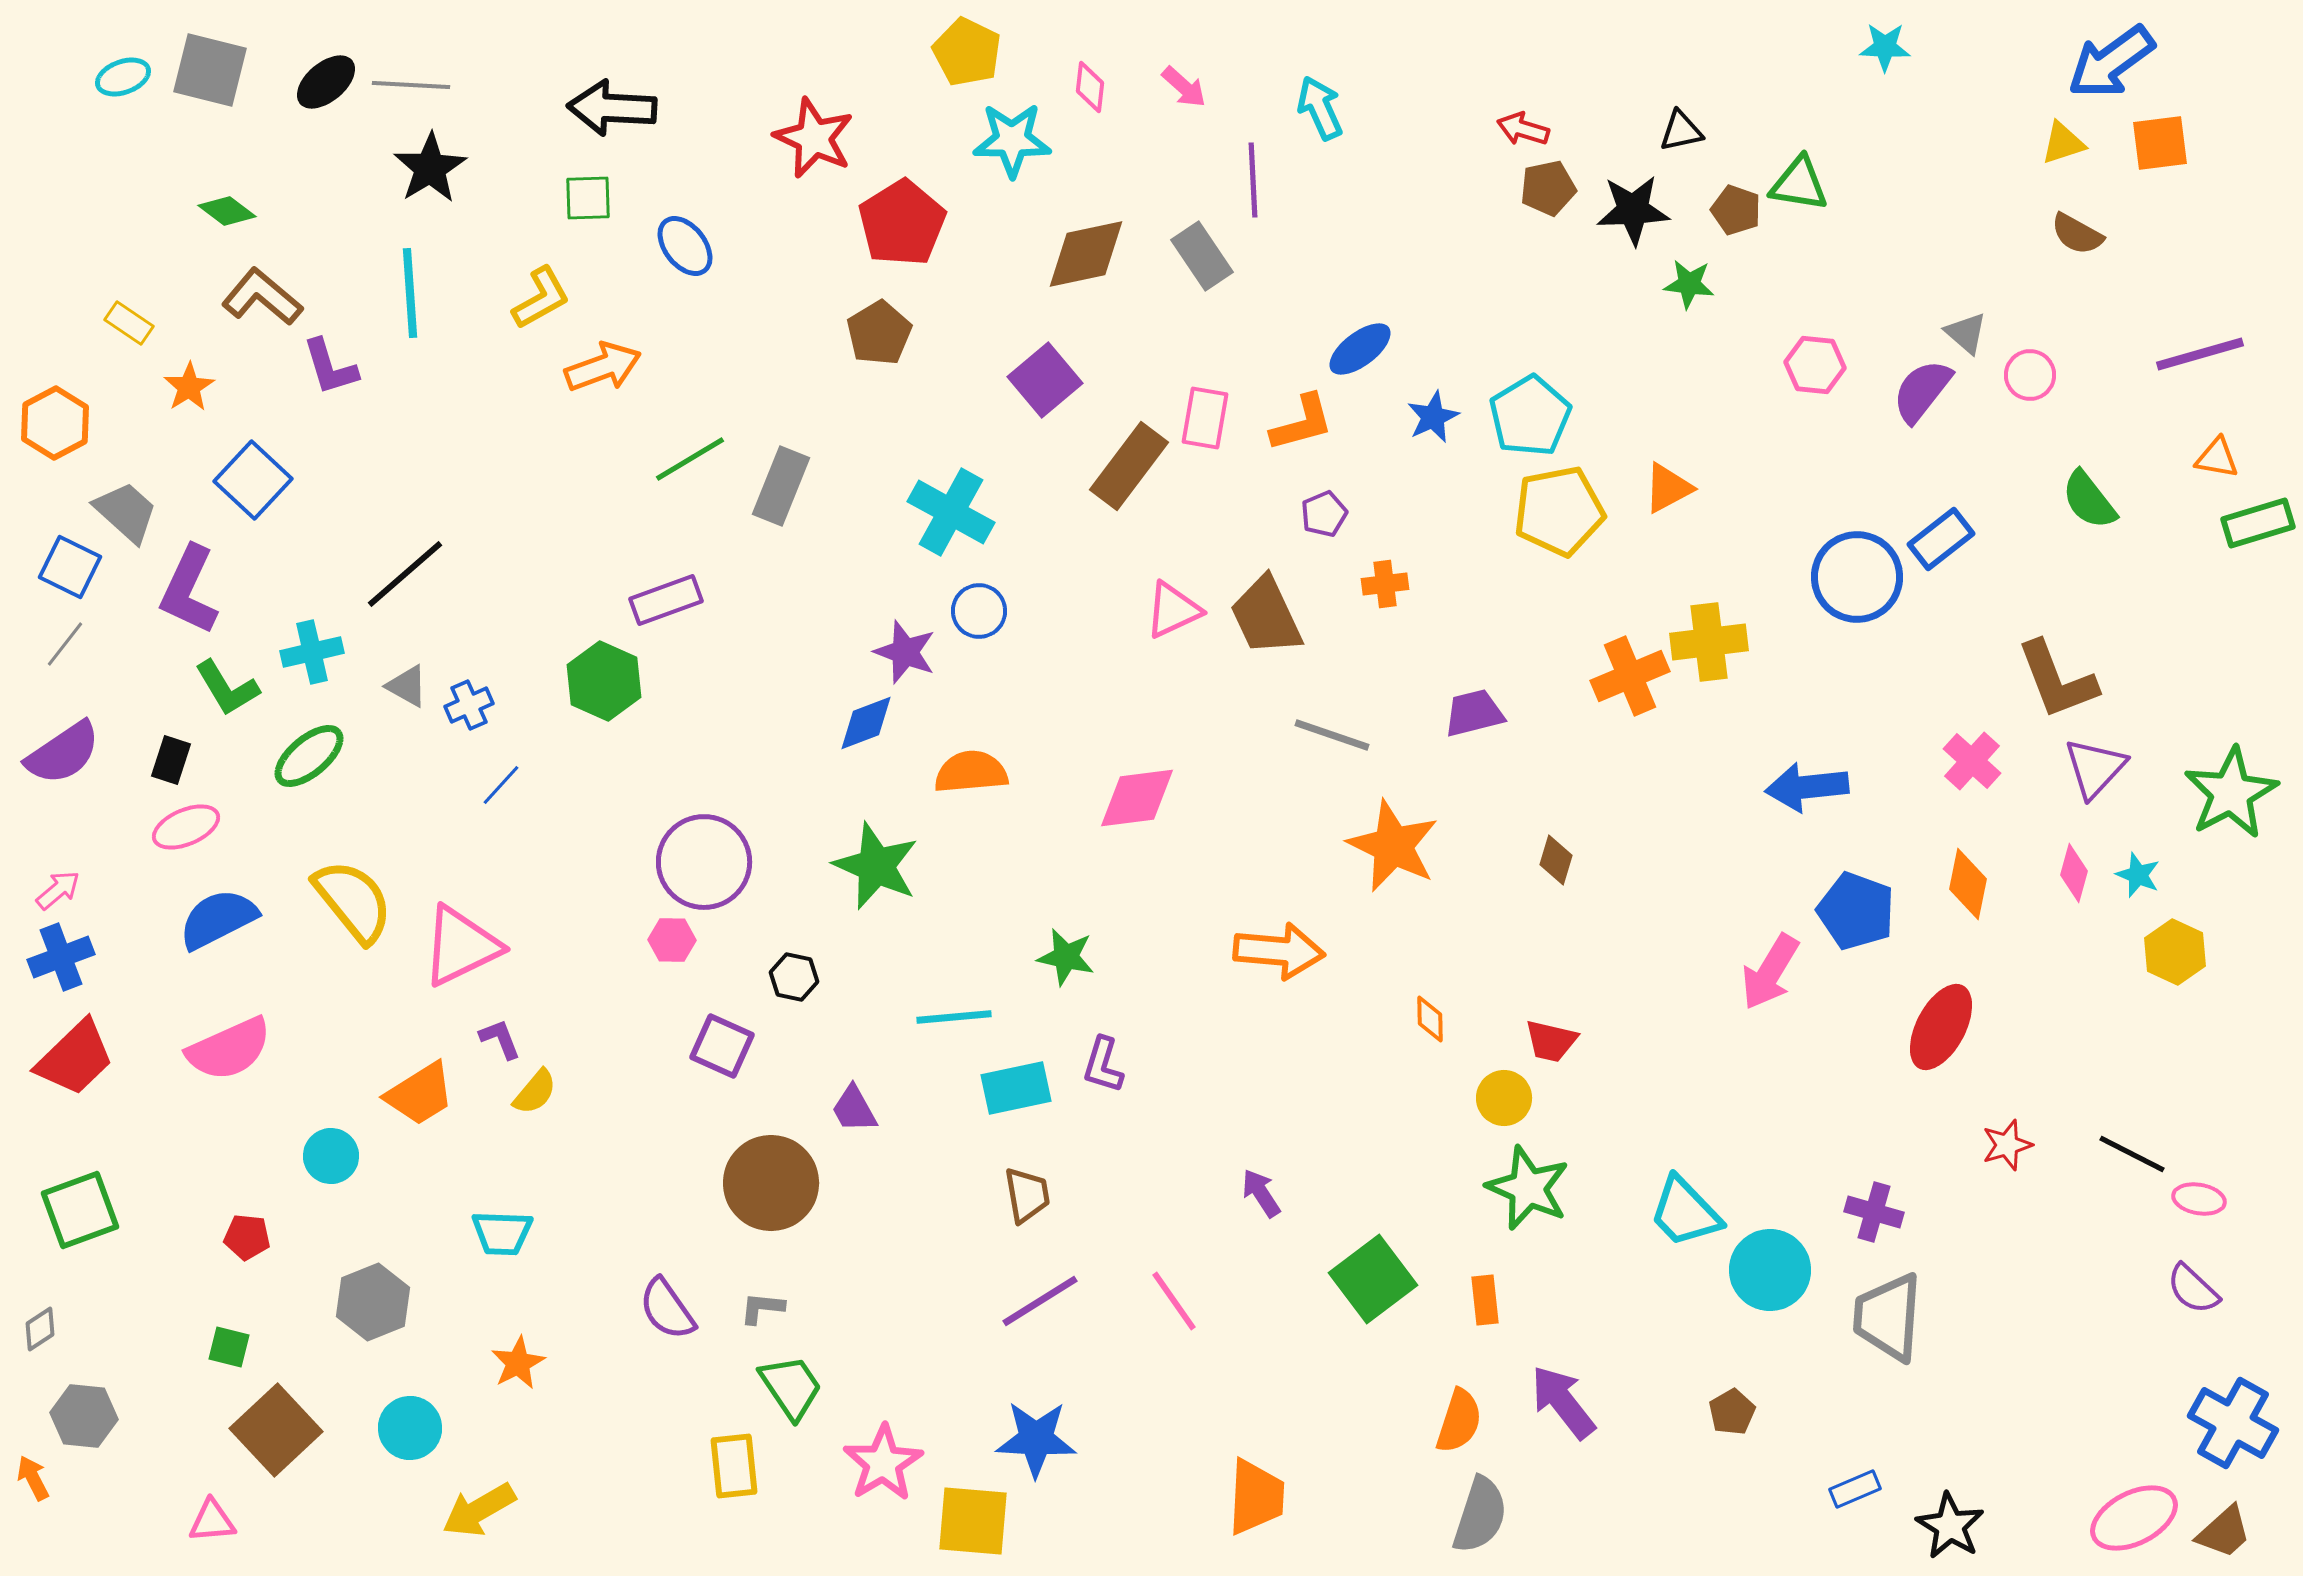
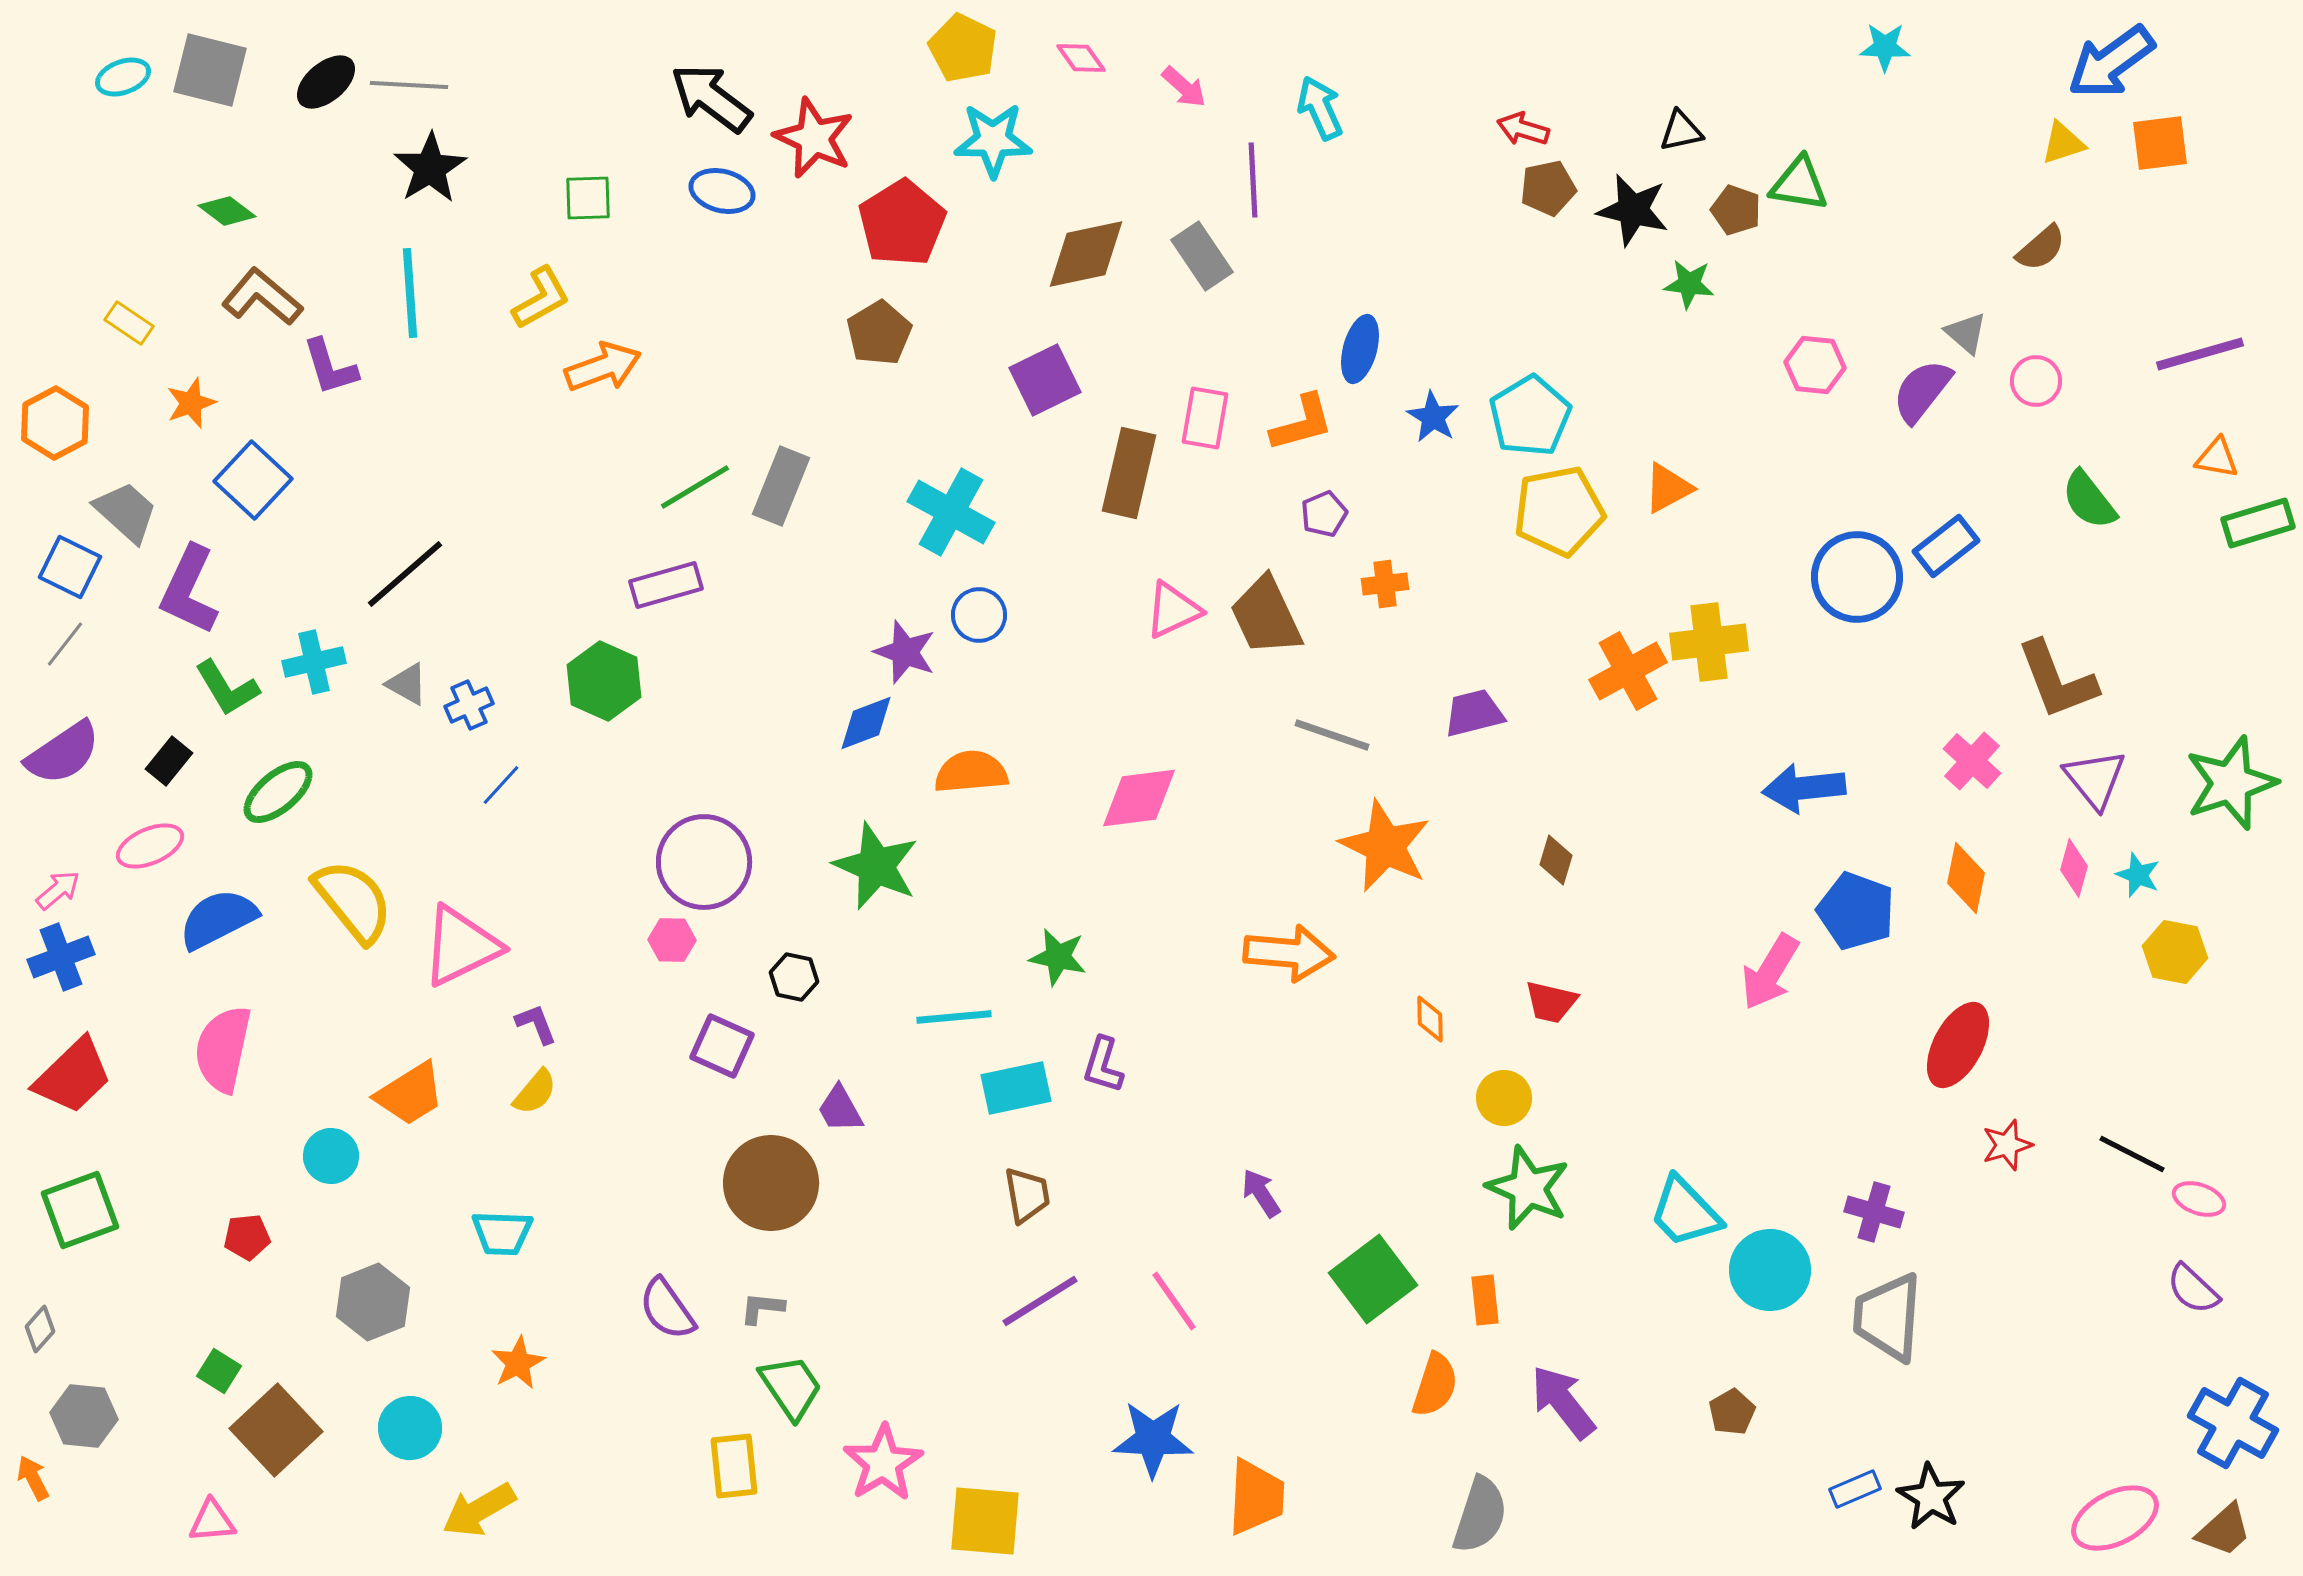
yellow pentagon at (967, 52): moved 4 px left, 4 px up
gray line at (411, 85): moved 2 px left
pink diamond at (1090, 87): moved 9 px left, 29 px up; rotated 42 degrees counterclockwise
black arrow at (612, 108): moved 99 px right, 10 px up; rotated 34 degrees clockwise
cyan star at (1012, 140): moved 19 px left
black star at (1633, 210): rotated 16 degrees clockwise
brown semicircle at (2077, 234): moved 36 px left, 14 px down; rotated 70 degrees counterclockwise
blue ellipse at (685, 246): moved 37 px right, 55 px up; rotated 38 degrees counterclockwise
blue ellipse at (1360, 349): rotated 38 degrees counterclockwise
pink circle at (2030, 375): moved 6 px right, 6 px down
purple square at (1045, 380): rotated 14 degrees clockwise
orange star at (189, 387): moved 2 px right, 16 px down; rotated 12 degrees clockwise
blue star at (1433, 417): rotated 16 degrees counterclockwise
green line at (690, 459): moved 5 px right, 28 px down
brown rectangle at (1129, 466): moved 7 px down; rotated 24 degrees counterclockwise
blue rectangle at (1941, 539): moved 5 px right, 7 px down
purple rectangle at (666, 600): moved 15 px up; rotated 4 degrees clockwise
blue circle at (979, 611): moved 4 px down
cyan cross at (312, 652): moved 2 px right, 10 px down
orange cross at (1630, 676): moved 2 px left, 5 px up; rotated 6 degrees counterclockwise
gray triangle at (407, 686): moved 2 px up
green ellipse at (309, 756): moved 31 px left, 36 px down
black rectangle at (171, 760): moved 2 px left, 1 px down; rotated 21 degrees clockwise
purple triangle at (2095, 768): moved 11 px down; rotated 22 degrees counterclockwise
blue arrow at (1807, 787): moved 3 px left, 1 px down
green star at (2231, 793): moved 10 px up; rotated 10 degrees clockwise
pink diamond at (1137, 798): moved 2 px right
pink ellipse at (186, 827): moved 36 px left, 19 px down
orange star at (1393, 846): moved 8 px left
pink diamond at (2074, 873): moved 5 px up
orange diamond at (1968, 884): moved 2 px left, 6 px up
orange arrow at (1279, 951): moved 10 px right, 2 px down
yellow hexagon at (2175, 952): rotated 14 degrees counterclockwise
green star at (1066, 957): moved 8 px left
red ellipse at (1941, 1027): moved 17 px right, 18 px down
purple L-shape at (500, 1039): moved 36 px right, 15 px up
red trapezoid at (1551, 1041): moved 39 px up
pink semicircle at (229, 1049): moved 6 px left; rotated 126 degrees clockwise
red trapezoid at (75, 1058): moved 2 px left, 18 px down
orange trapezoid at (420, 1094): moved 10 px left
purple trapezoid at (854, 1109): moved 14 px left
pink ellipse at (2199, 1199): rotated 9 degrees clockwise
red pentagon at (247, 1237): rotated 12 degrees counterclockwise
gray diamond at (40, 1329): rotated 15 degrees counterclockwise
green square at (229, 1347): moved 10 px left, 24 px down; rotated 18 degrees clockwise
orange semicircle at (1459, 1421): moved 24 px left, 36 px up
blue star at (1036, 1439): moved 117 px right
pink ellipse at (2134, 1518): moved 19 px left
yellow square at (973, 1521): moved 12 px right
black star at (1950, 1526): moved 19 px left, 29 px up
brown trapezoid at (2224, 1532): moved 2 px up
